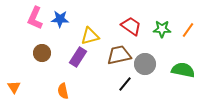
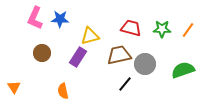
red trapezoid: moved 2 px down; rotated 20 degrees counterclockwise
green semicircle: rotated 30 degrees counterclockwise
